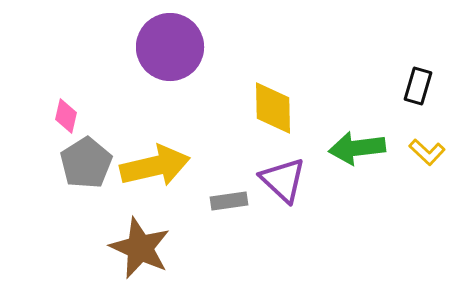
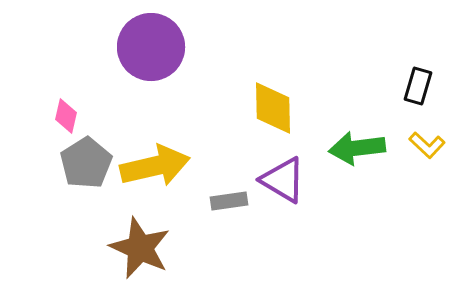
purple circle: moved 19 px left
yellow L-shape: moved 7 px up
purple triangle: rotated 12 degrees counterclockwise
